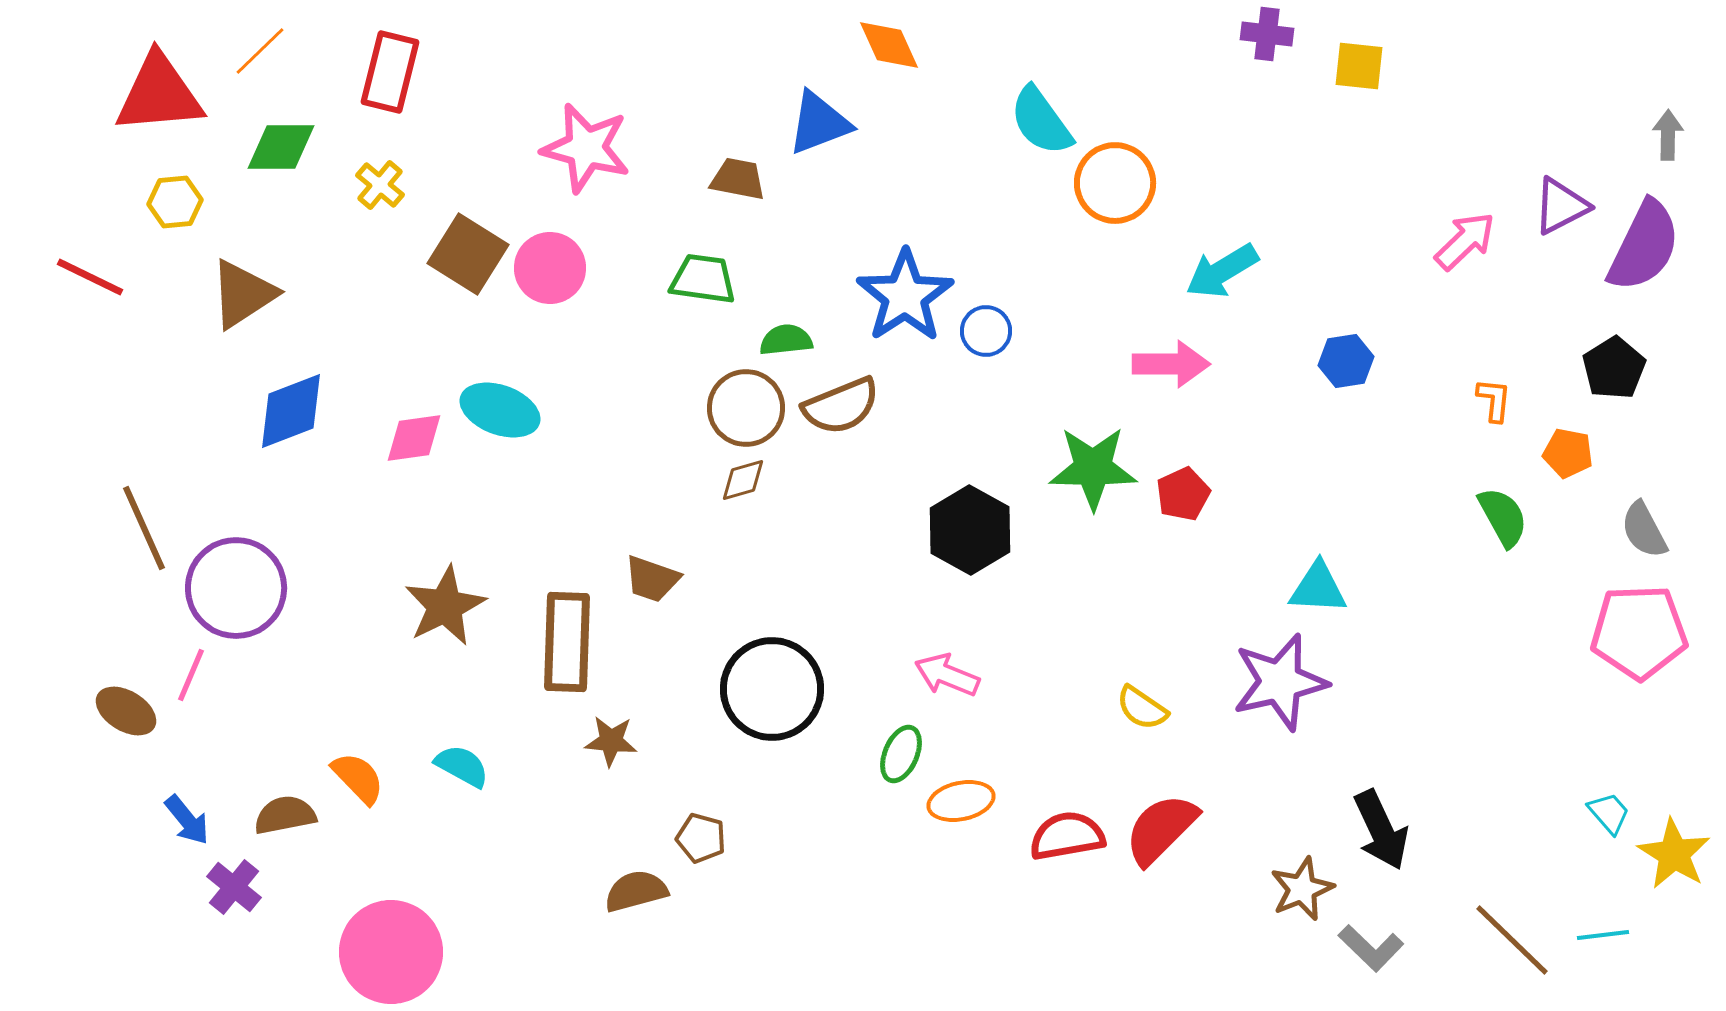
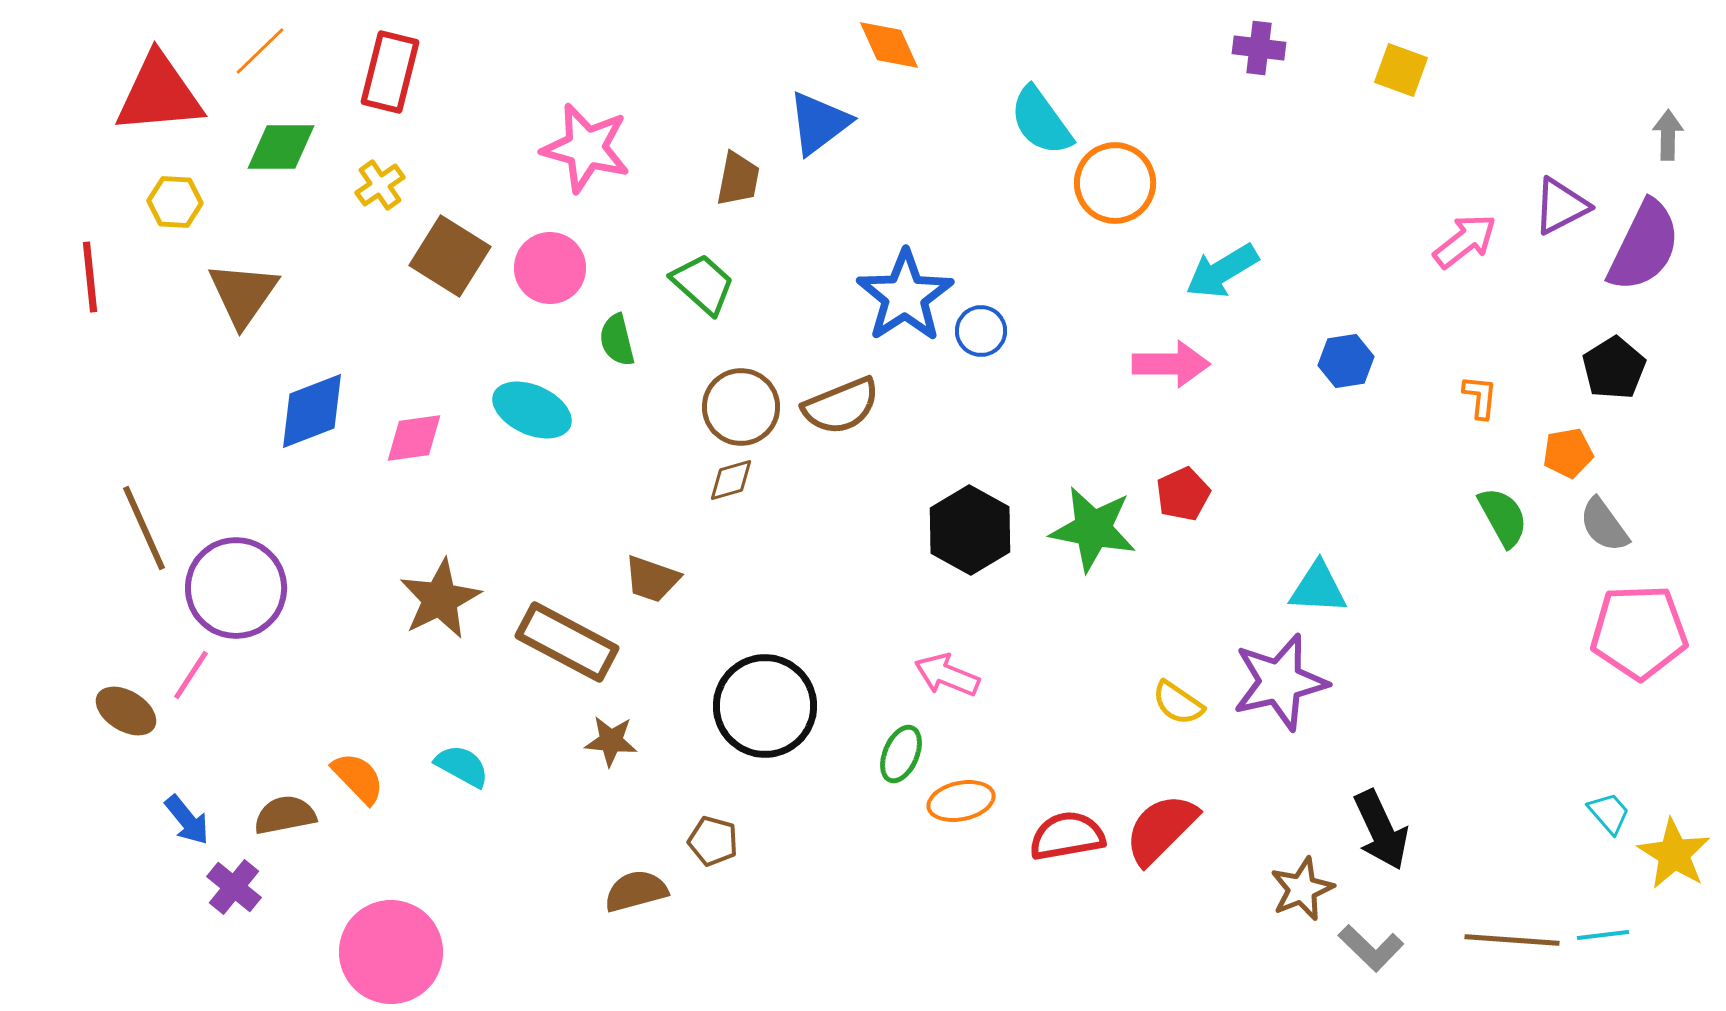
purple cross at (1267, 34): moved 8 px left, 14 px down
yellow square at (1359, 66): moved 42 px right, 4 px down; rotated 14 degrees clockwise
blue triangle at (819, 123): rotated 16 degrees counterclockwise
brown trapezoid at (738, 179): rotated 90 degrees clockwise
yellow cross at (380, 185): rotated 15 degrees clockwise
yellow hexagon at (175, 202): rotated 8 degrees clockwise
pink arrow at (1465, 241): rotated 6 degrees clockwise
brown square at (468, 254): moved 18 px left, 2 px down
red line at (90, 277): rotated 58 degrees clockwise
green trapezoid at (703, 279): moved 5 px down; rotated 34 degrees clockwise
brown triangle at (243, 294): rotated 22 degrees counterclockwise
blue circle at (986, 331): moved 5 px left
green semicircle at (786, 340): moved 169 px left; rotated 98 degrees counterclockwise
orange L-shape at (1494, 400): moved 14 px left, 3 px up
brown circle at (746, 408): moved 5 px left, 1 px up
cyan ellipse at (500, 410): moved 32 px right; rotated 4 degrees clockwise
blue diamond at (291, 411): moved 21 px right
orange pentagon at (1568, 453): rotated 21 degrees counterclockwise
green star at (1093, 468): moved 61 px down; rotated 10 degrees clockwise
brown diamond at (743, 480): moved 12 px left
gray semicircle at (1644, 530): moved 40 px left, 5 px up; rotated 8 degrees counterclockwise
brown star at (445, 606): moved 5 px left, 7 px up
brown rectangle at (567, 642): rotated 64 degrees counterclockwise
pink line at (191, 675): rotated 10 degrees clockwise
black circle at (772, 689): moved 7 px left, 17 px down
yellow semicircle at (1142, 708): moved 36 px right, 5 px up
brown pentagon at (701, 838): moved 12 px right, 3 px down
brown line at (1512, 940): rotated 40 degrees counterclockwise
